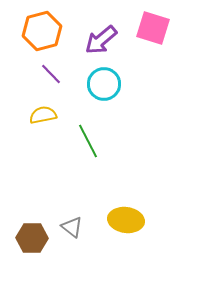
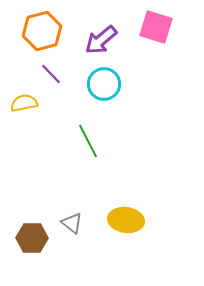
pink square: moved 3 px right, 1 px up
yellow semicircle: moved 19 px left, 12 px up
gray triangle: moved 4 px up
